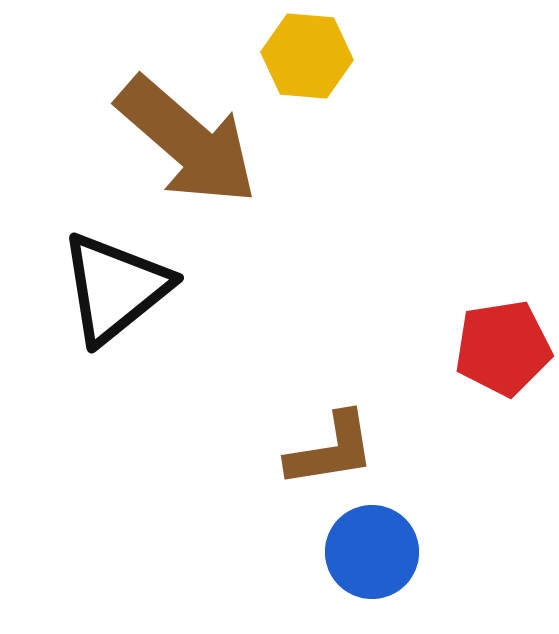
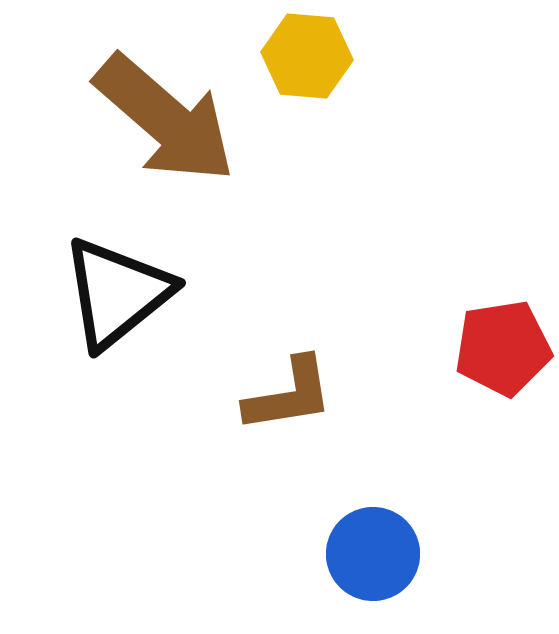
brown arrow: moved 22 px left, 22 px up
black triangle: moved 2 px right, 5 px down
brown L-shape: moved 42 px left, 55 px up
blue circle: moved 1 px right, 2 px down
